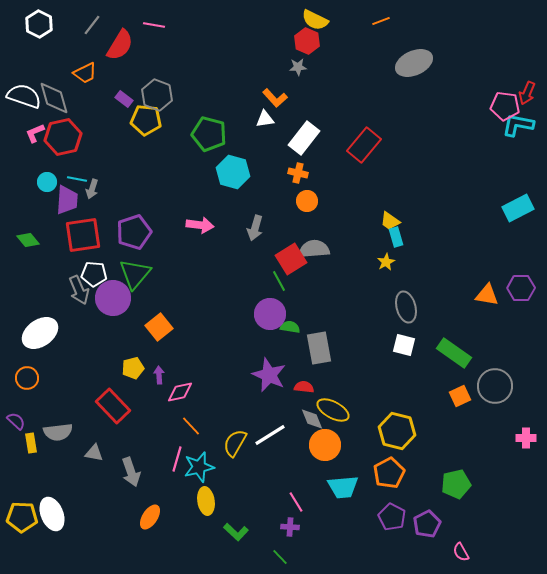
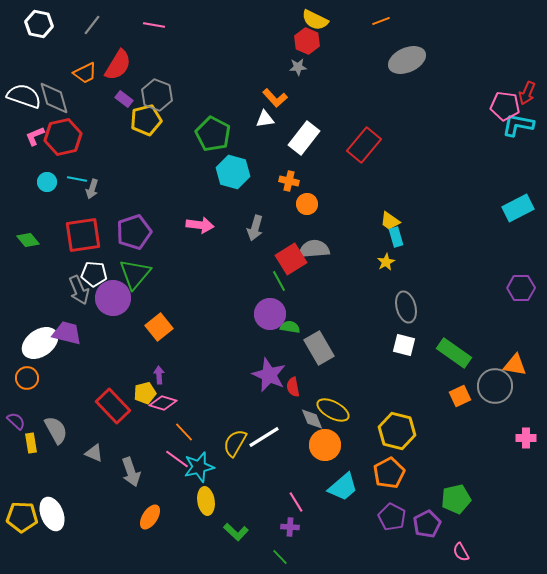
white hexagon at (39, 24): rotated 16 degrees counterclockwise
red semicircle at (120, 45): moved 2 px left, 20 px down
gray ellipse at (414, 63): moved 7 px left, 3 px up
yellow pentagon at (146, 120): rotated 20 degrees counterclockwise
pink L-shape at (35, 133): moved 3 px down
green pentagon at (209, 134): moved 4 px right; rotated 12 degrees clockwise
orange cross at (298, 173): moved 9 px left, 8 px down
purple trapezoid at (67, 200): moved 133 px down; rotated 80 degrees counterclockwise
orange circle at (307, 201): moved 3 px down
orange triangle at (487, 295): moved 28 px right, 70 px down
white ellipse at (40, 333): moved 10 px down
gray rectangle at (319, 348): rotated 20 degrees counterclockwise
yellow pentagon at (133, 368): moved 12 px right, 25 px down
red semicircle at (304, 387): moved 11 px left; rotated 108 degrees counterclockwise
pink diamond at (180, 392): moved 17 px left, 11 px down; rotated 28 degrees clockwise
orange line at (191, 426): moved 7 px left, 6 px down
gray semicircle at (58, 432): moved 2 px left, 2 px up; rotated 112 degrees counterclockwise
white line at (270, 435): moved 6 px left, 2 px down
gray triangle at (94, 453): rotated 12 degrees clockwise
pink line at (177, 459): rotated 70 degrees counterclockwise
green pentagon at (456, 484): moved 15 px down
cyan trapezoid at (343, 487): rotated 36 degrees counterclockwise
